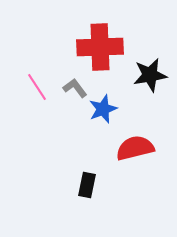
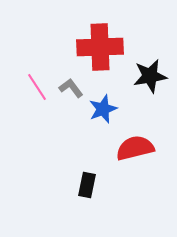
black star: moved 1 px down
gray L-shape: moved 4 px left
